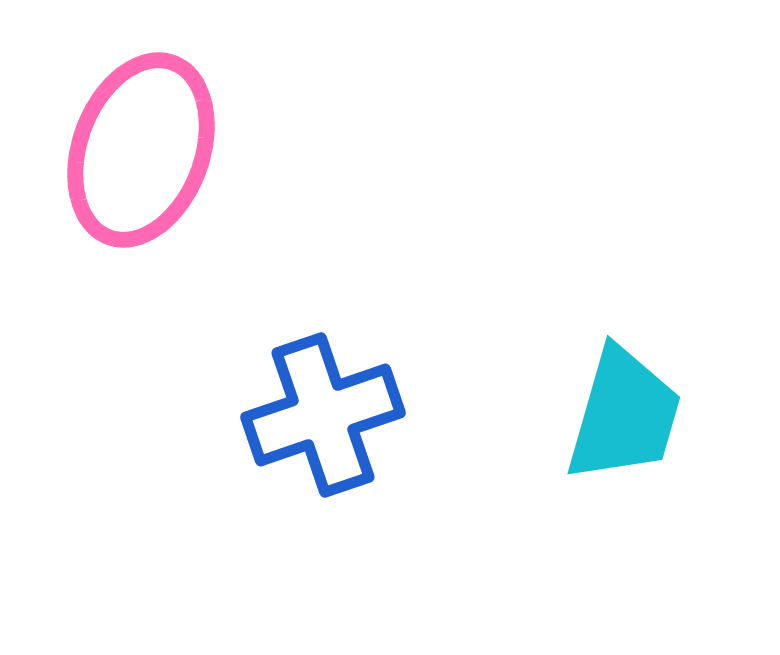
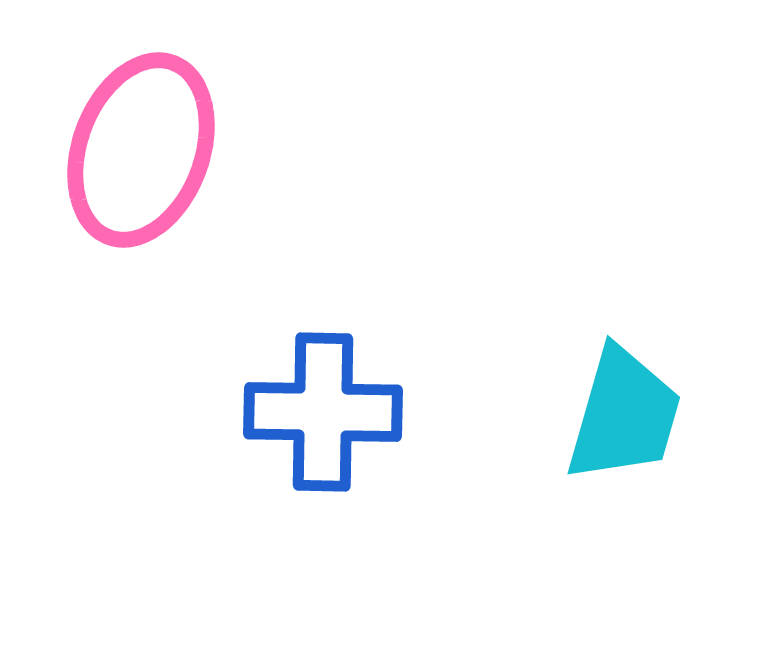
blue cross: moved 3 px up; rotated 20 degrees clockwise
